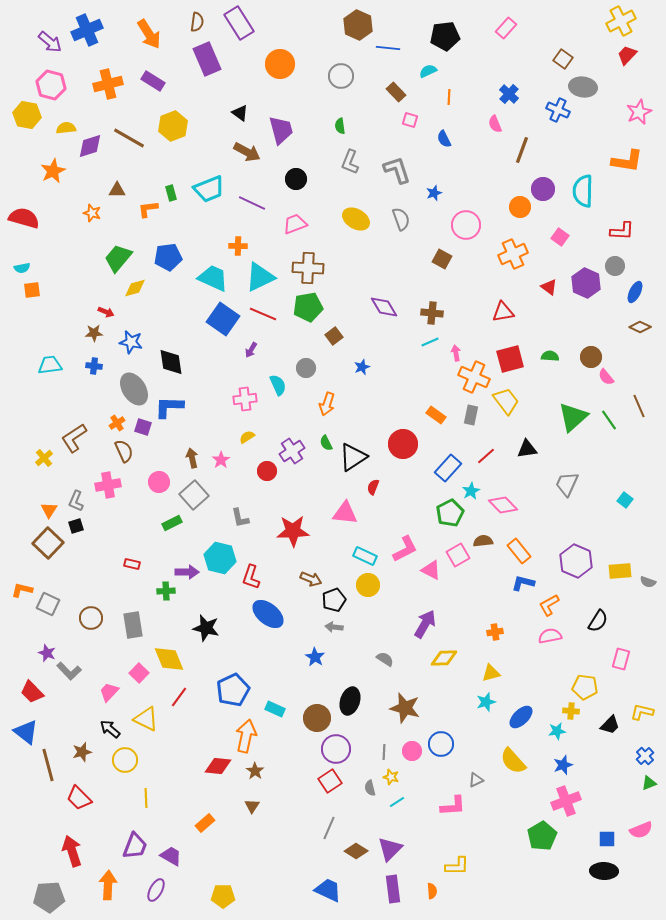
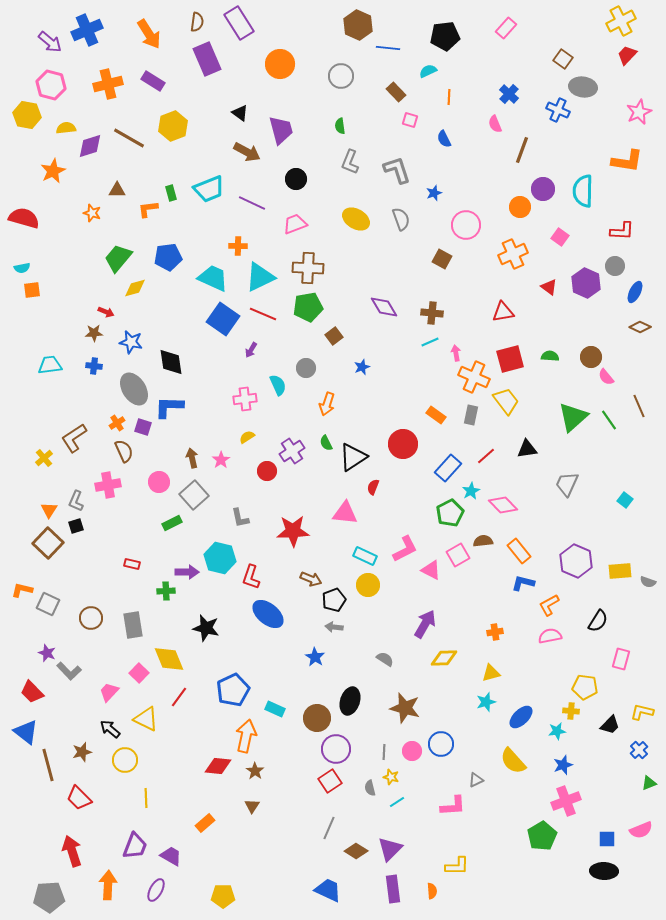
blue cross at (645, 756): moved 6 px left, 6 px up
